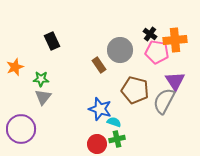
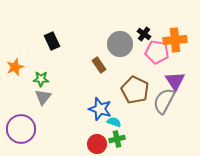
black cross: moved 6 px left
gray circle: moved 6 px up
brown pentagon: rotated 12 degrees clockwise
